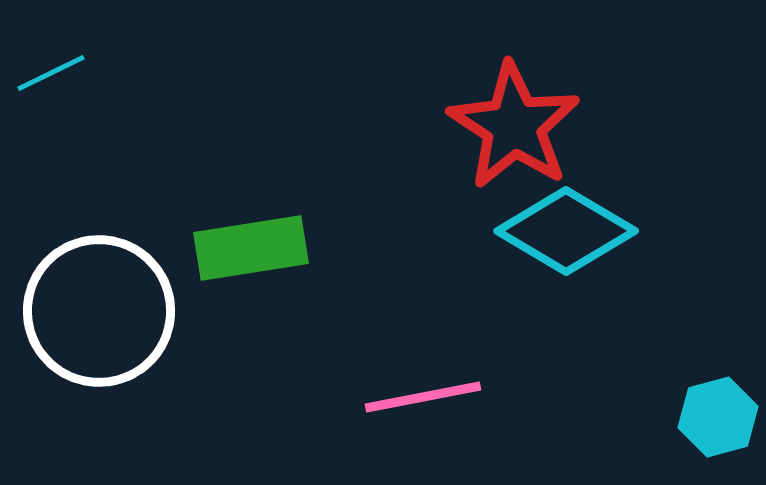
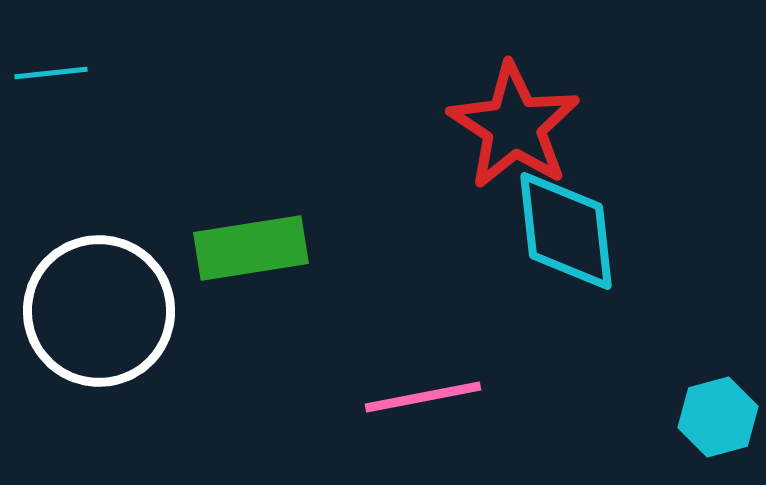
cyan line: rotated 20 degrees clockwise
cyan diamond: rotated 53 degrees clockwise
